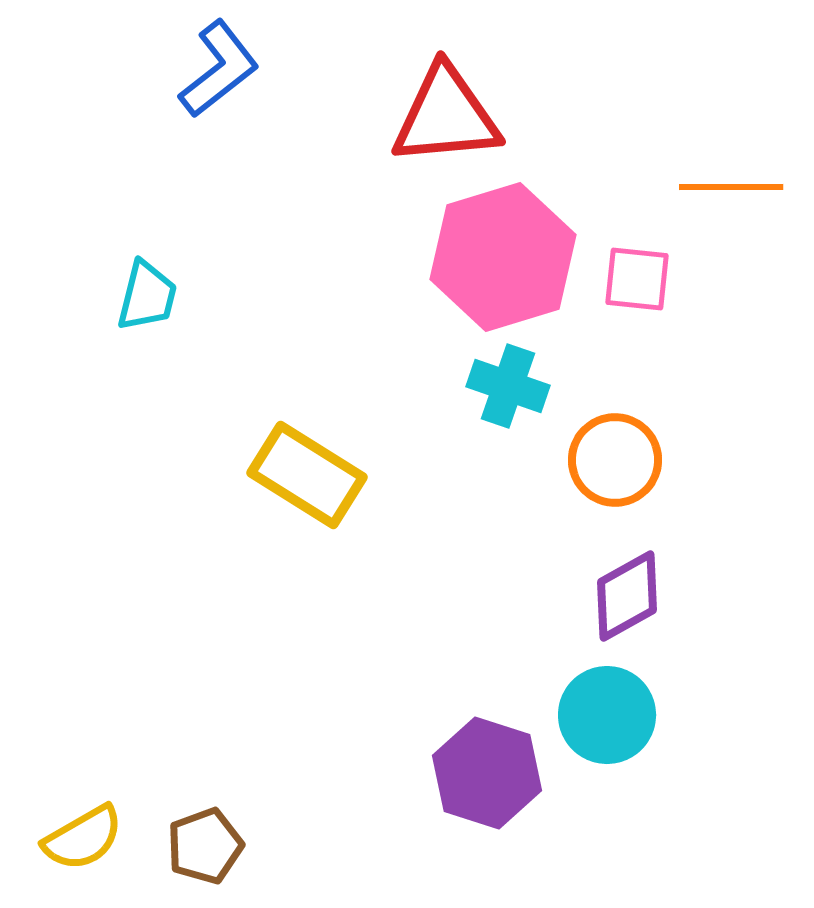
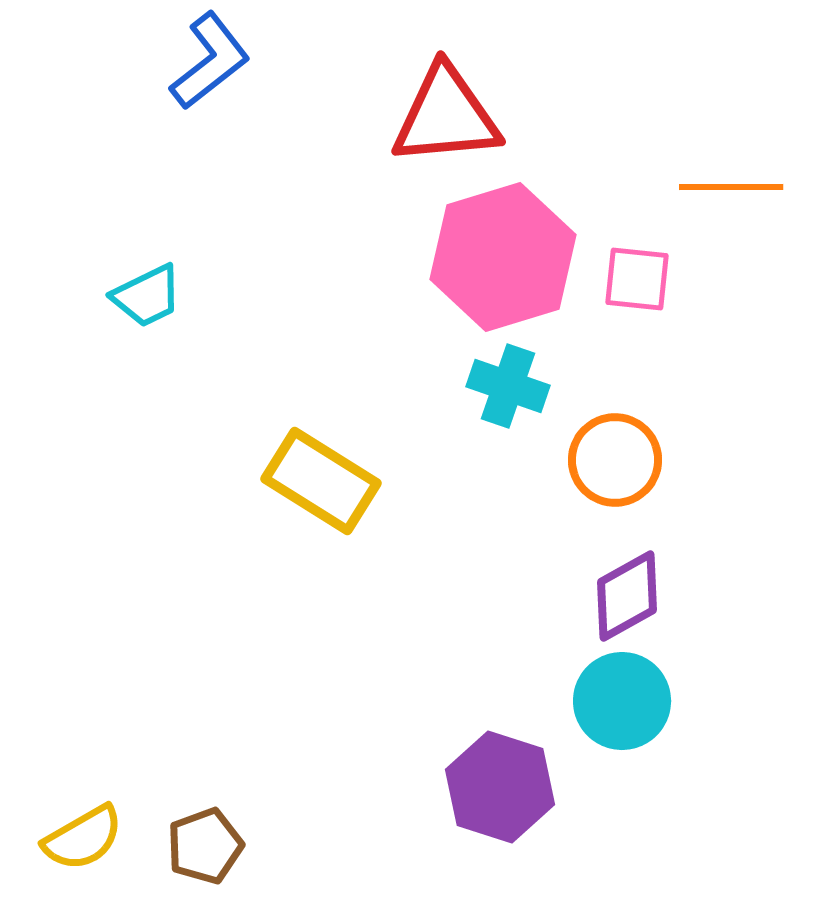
blue L-shape: moved 9 px left, 8 px up
cyan trapezoid: rotated 50 degrees clockwise
yellow rectangle: moved 14 px right, 6 px down
cyan circle: moved 15 px right, 14 px up
purple hexagon: moved 13 px right, 14 px down
